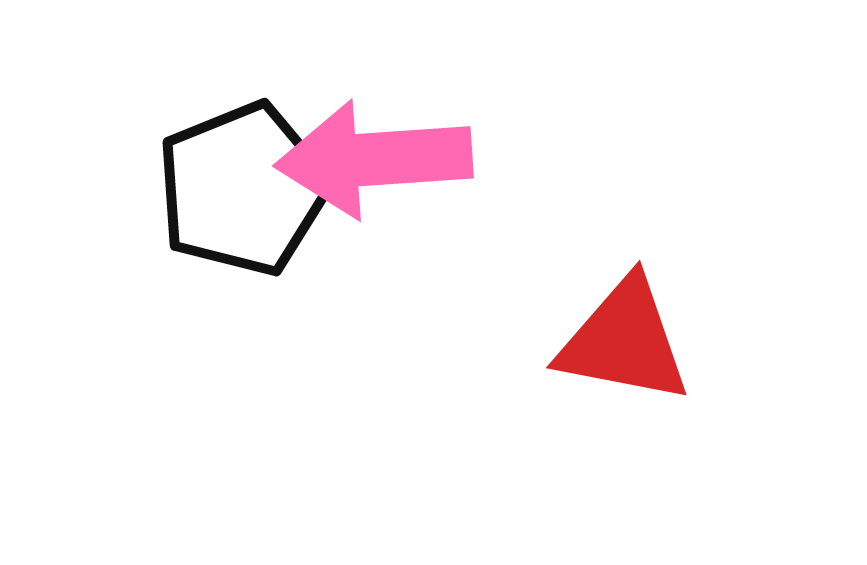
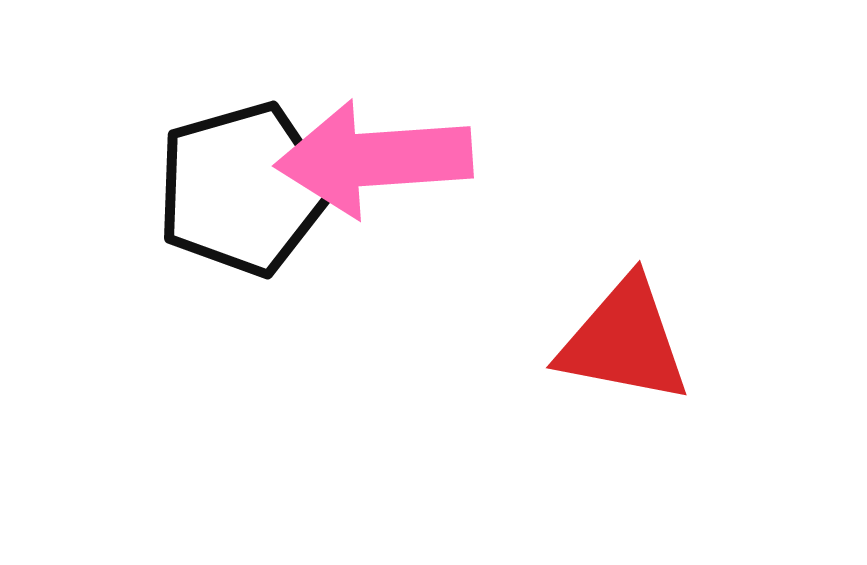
black pentagon: rotated 6 degrees clockwise
